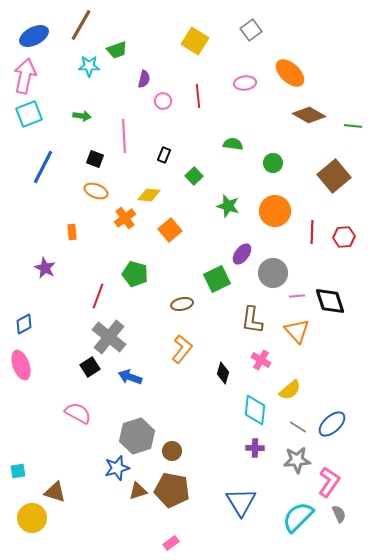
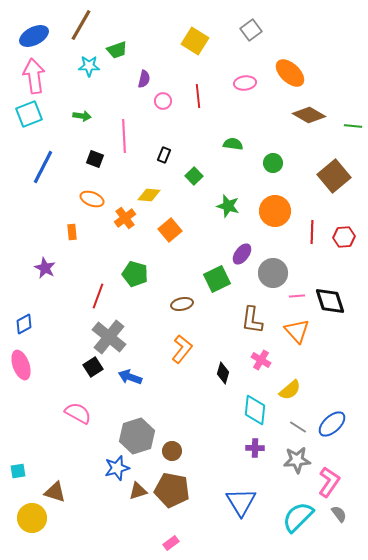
pink arrow at (25, 76): moved 9 px right; rotated 20 degrees counterclockwise
orange ellipse at (96, 191): moved 4 px left, 8 px down
black square at (90, 367): moved 3 px right
gray semicircle at (339, 514): rotated 12 degrees counterclockwise
